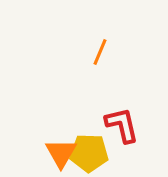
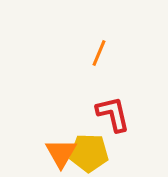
orange line: moved 1 px left, 1 px down
red L-shape: moved 9 px left, 11 px up
